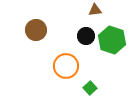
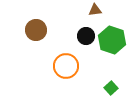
green square: moved 21 px right
